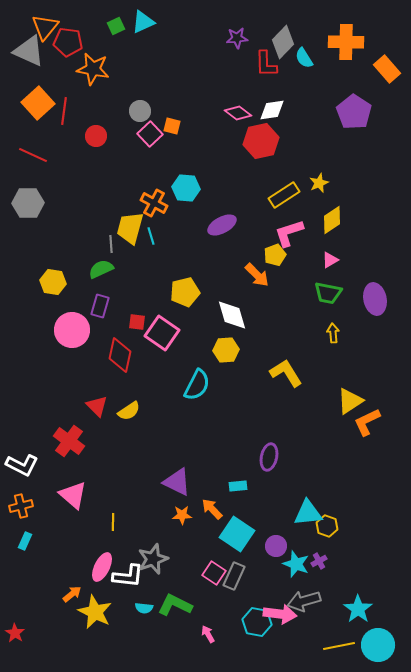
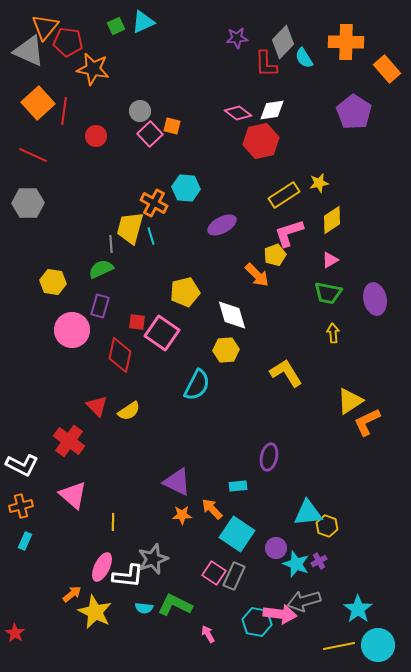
yellow star at (319, 183): rotated 12 degrees clockwise
purple circle at (276, 546): moved 2 px down
